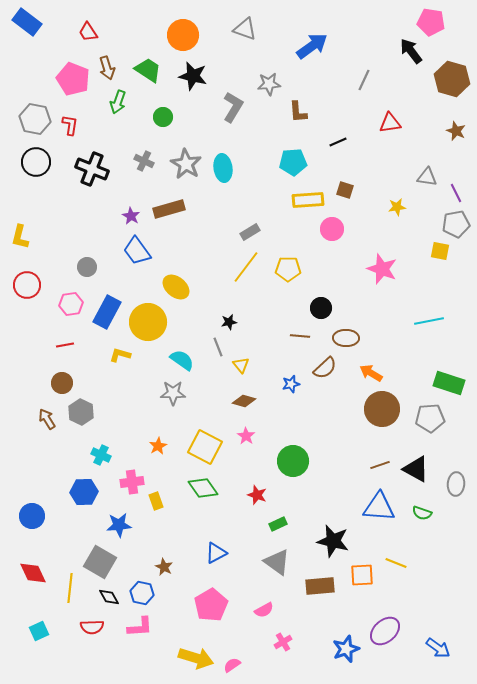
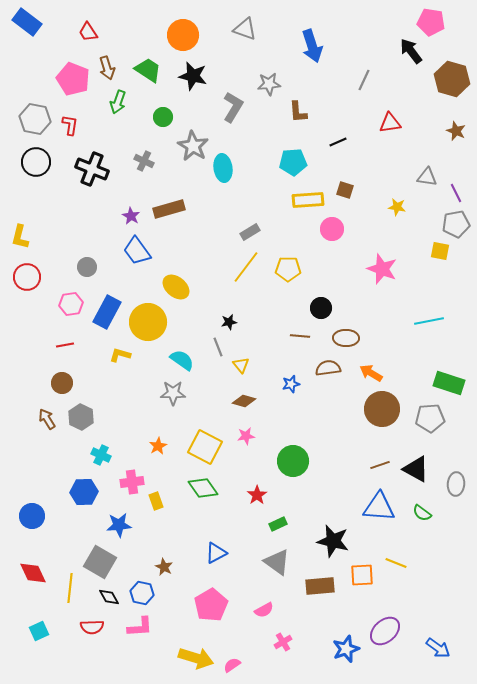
blue arrow at (312, 46): rotated 108 degrees clockwise
gray star at (186, 164): moved 7 px right, 18 px up
yellow star at (397, 207): rotated 18 degrees clockwise
red circle at (27, 285): moved 8 px up
brown semicircle at (325, 368): moved 3 px right; rotated 145 degrees counterclockwise
gray hexagon at (81, 412): moved 5 px down
pink star at (246, 436): rotated 30 degrees clockwise
red star at (257, 495): rotated 18 degrees clockwise
green semicircle at (422, 513): rotated 18 degrees clockwise
